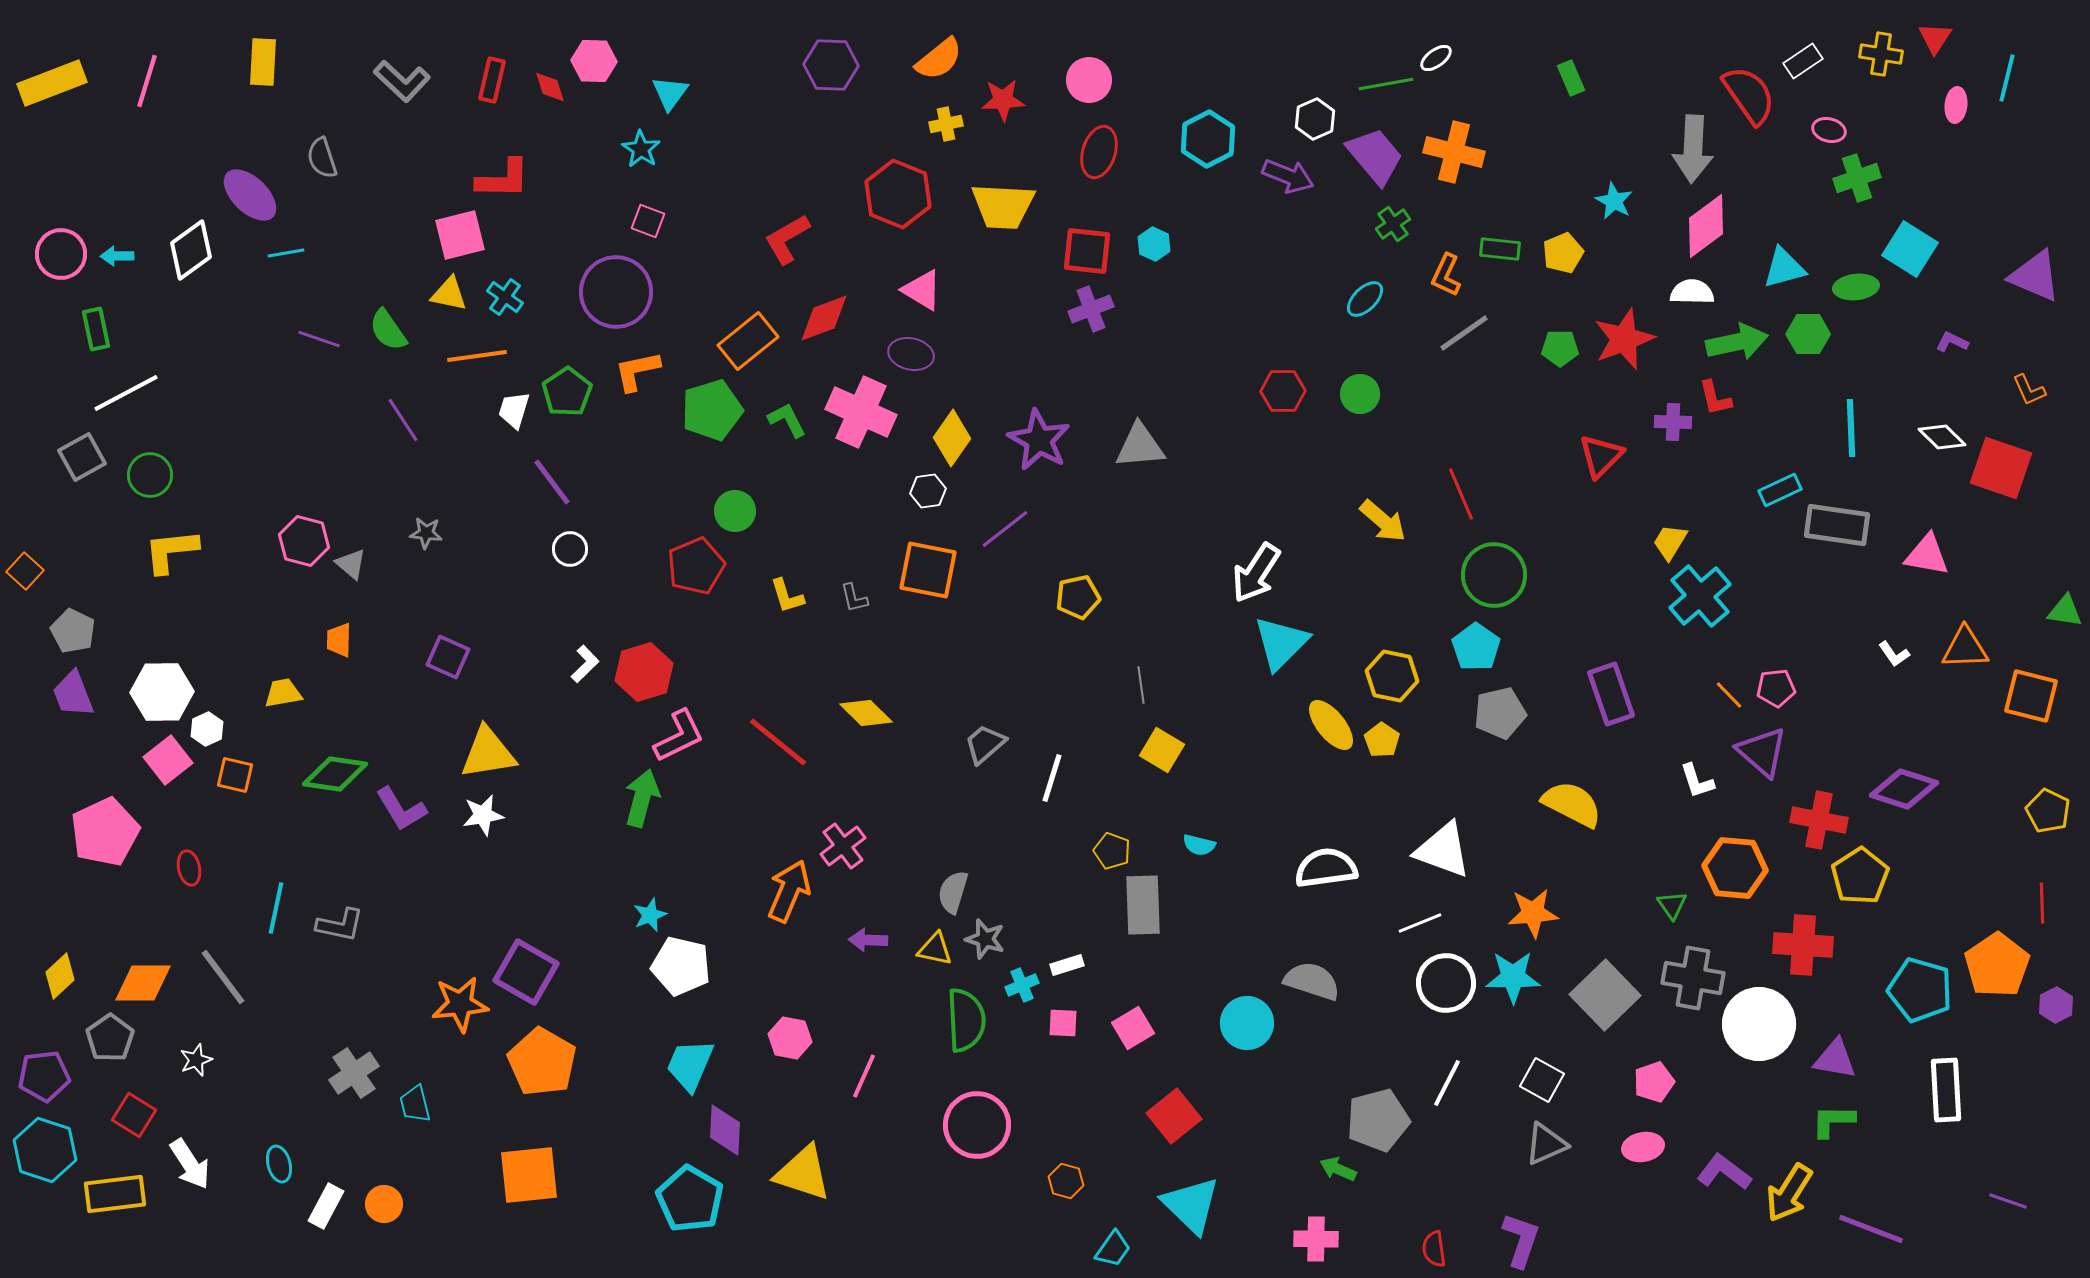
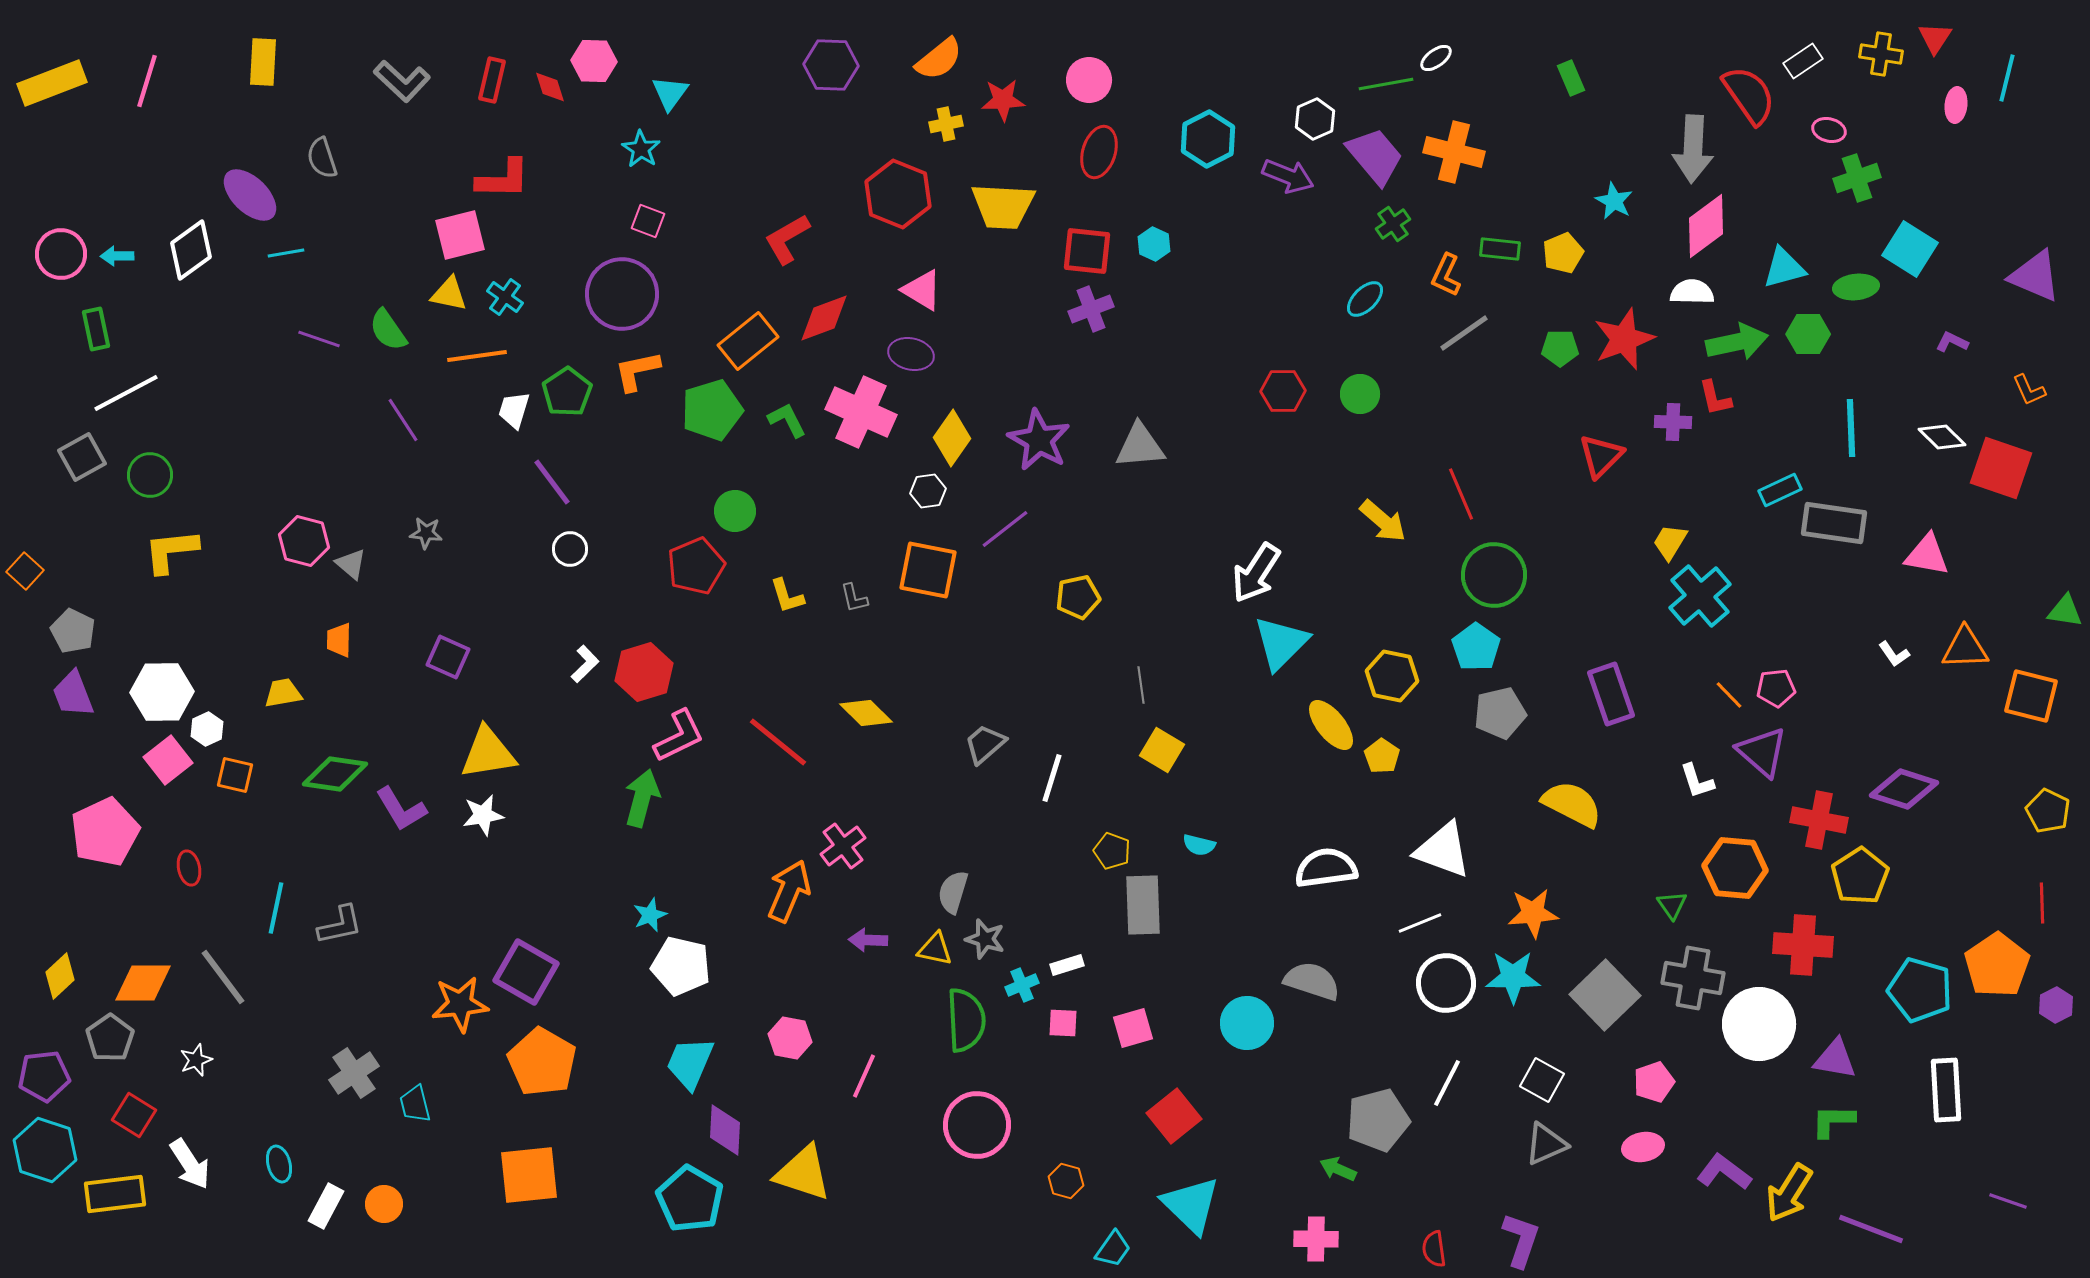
purple circle at (616, 292): moved 6 px right, 2 px down
gray rectangle at (1837, 525): moved 3 px left, 2 px up
yellow pentagon at (1382, 740): moved 16 px down
gray L-shape at (340, 925): rotated 24 degrees counterclockwise
pink square at (1133, 1028): rotated 15 degrees clockwise
cyan trapezoid at (690, 1065): moved 2 px up
